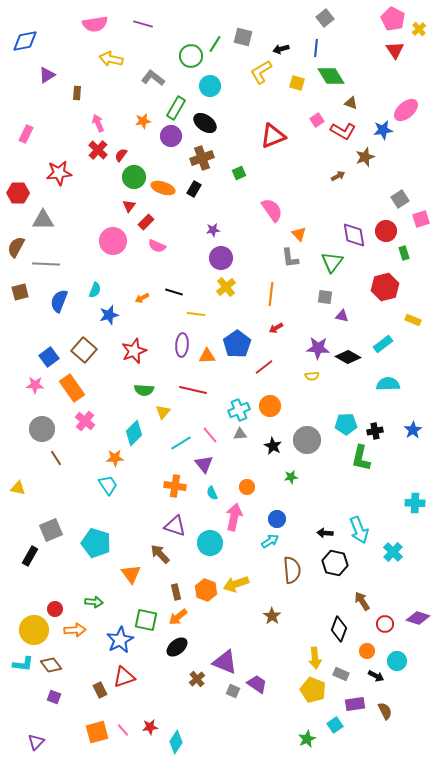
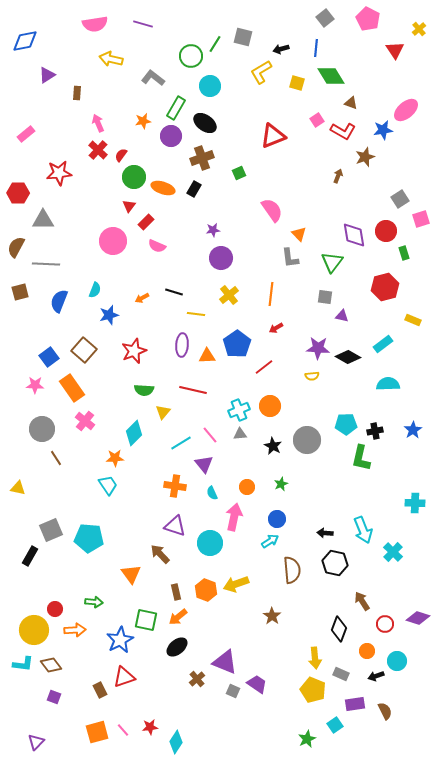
pink pentagon at (393, 19): moved 25 px left
pink rectangle at (26, 134): rotated 24 degrees clockwise
brown arrow at (338, 176): rotated 40 degrees counterclockwise
yellow cross at (226, 287): moved 3 px right, 8 px down
green star at (291, 477): moved 10 px left, 7 px down; rotated 16 degrees counterclockwise
cyan arrow at (359, 530): moved 4 px right
cyan pentagon at (96, 543): moved 7 px left, 5 px up; rotated 12 degrees counterclockwise
black arrow at (376, 676): rotated 133 degrees clockwise
